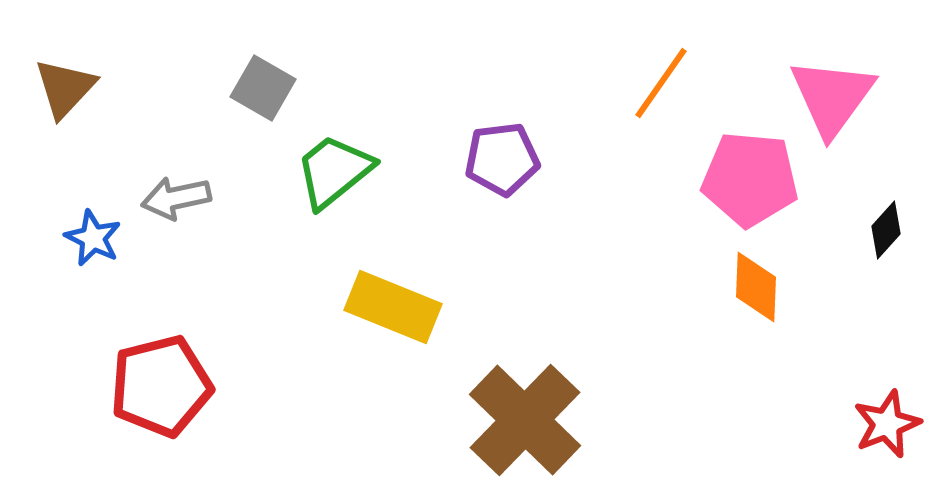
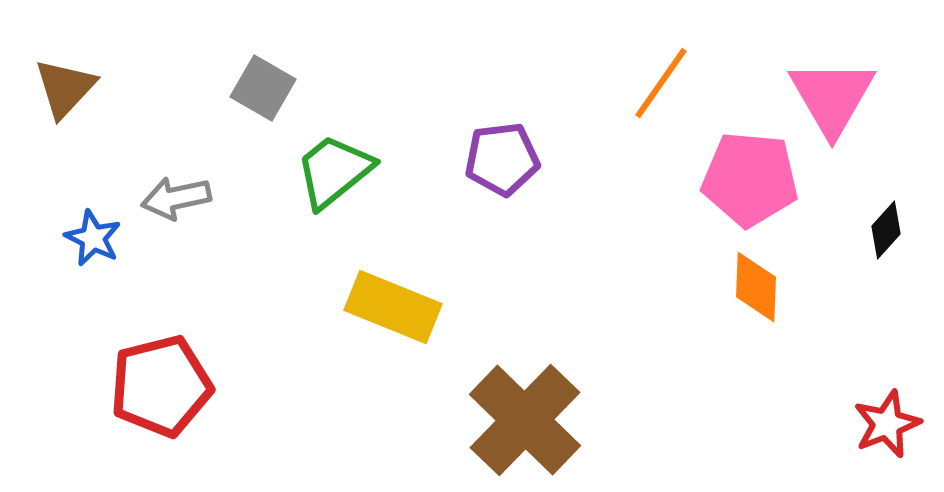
pink triangle: rotated 6 degrees counterclockwise
